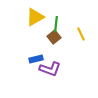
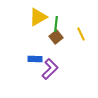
yellow triangle: moved 3 px right
brown square: moved 2 px right
blue rectangle: moved 1 px left; rotated 16 degrees clockwise
purple L-shape: rotated 65 degrees counterclockwise
